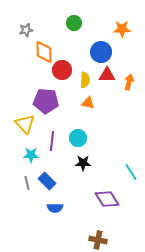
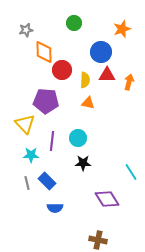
orange star: rotated 18 degrees counterclockwise
